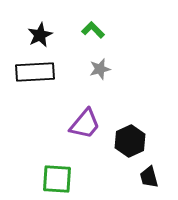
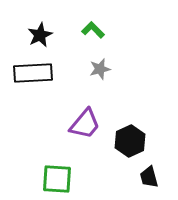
black rectangle: moved 2 px left, 1 px down
